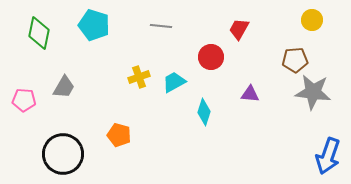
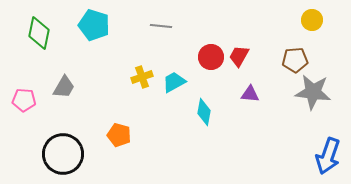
red trapezoid: moved 27 px down
yellow cross: moved 3 px right
cyan diamond: rotated 8 degrees counterclockwise
